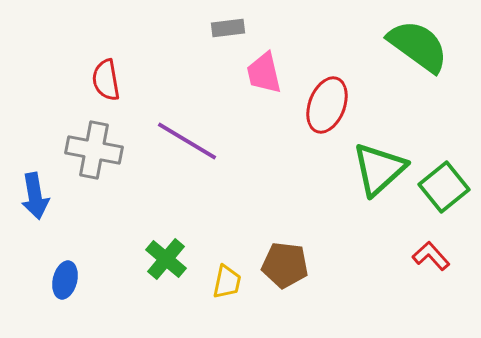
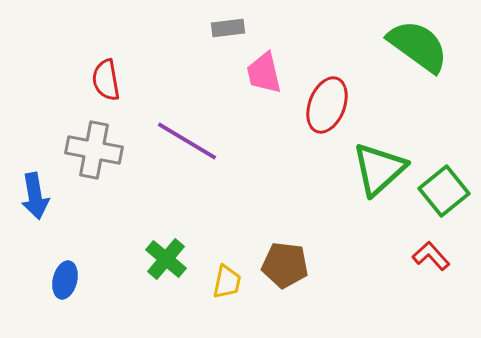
green square: moved 4 px down
